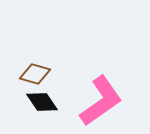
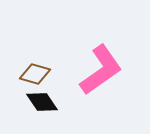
pink L-shape: moved 31 px up
